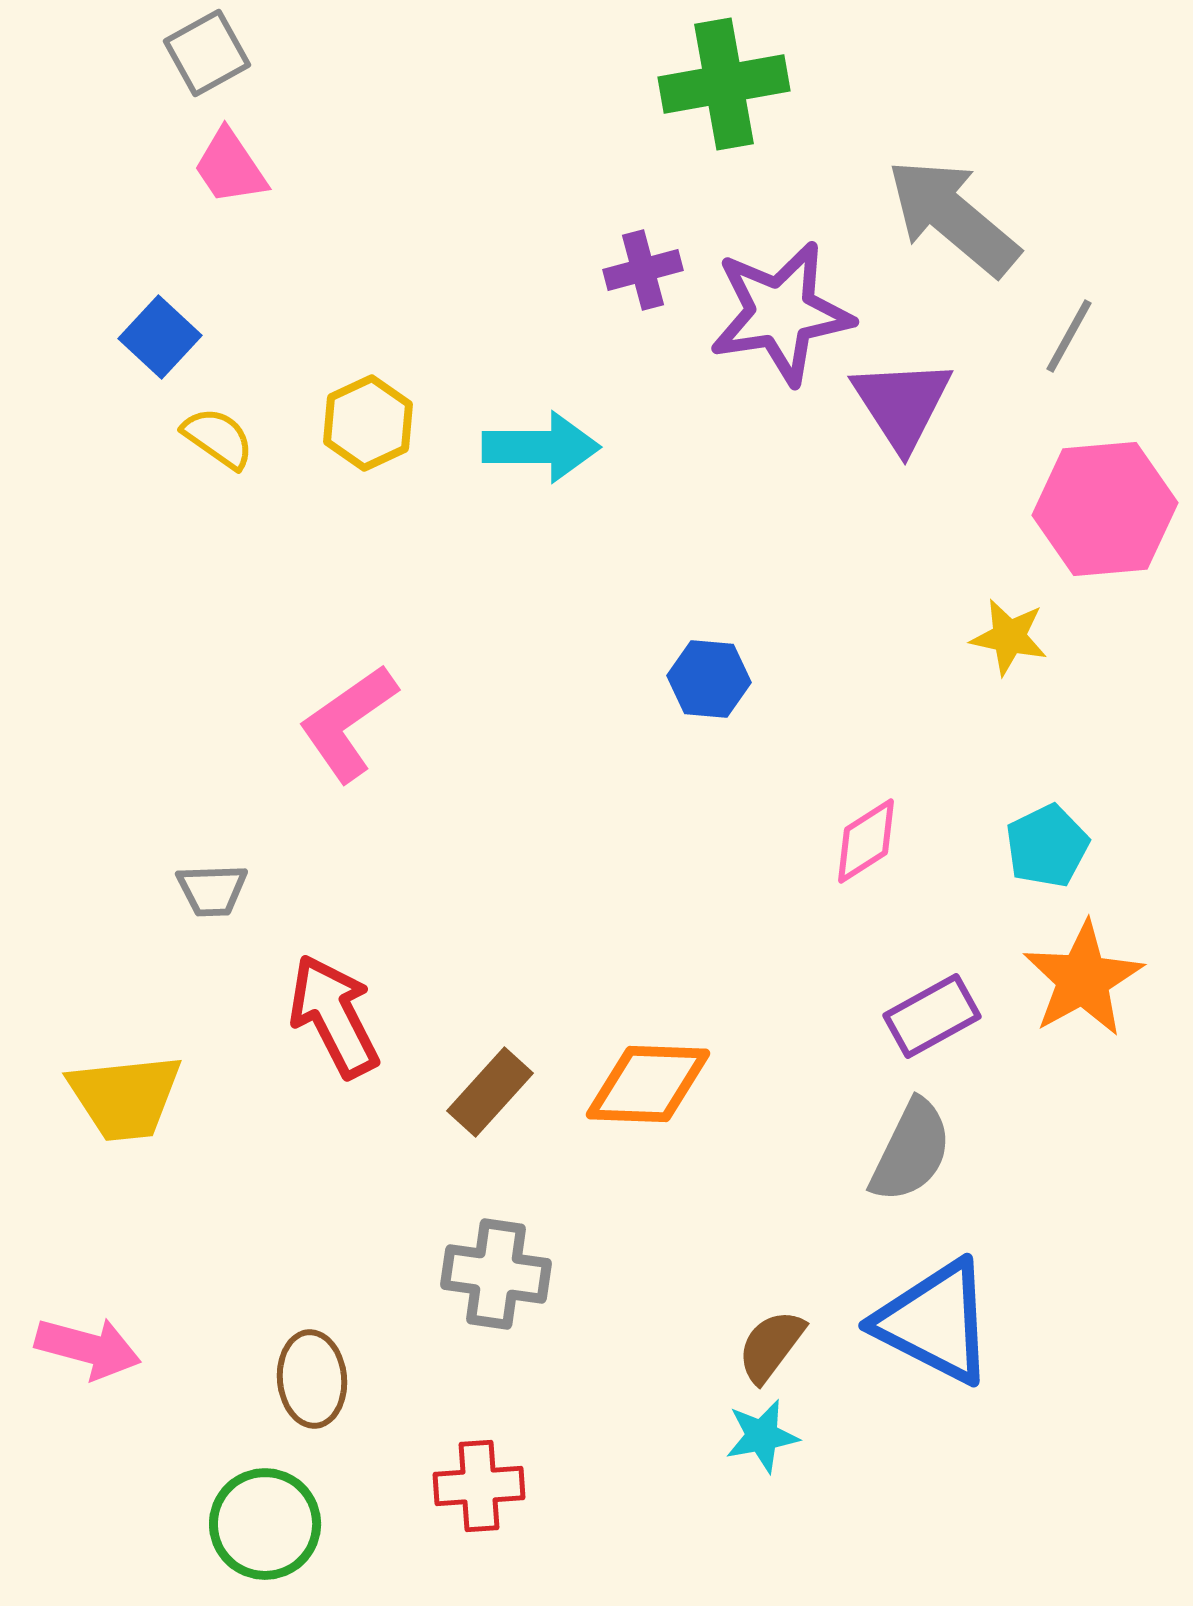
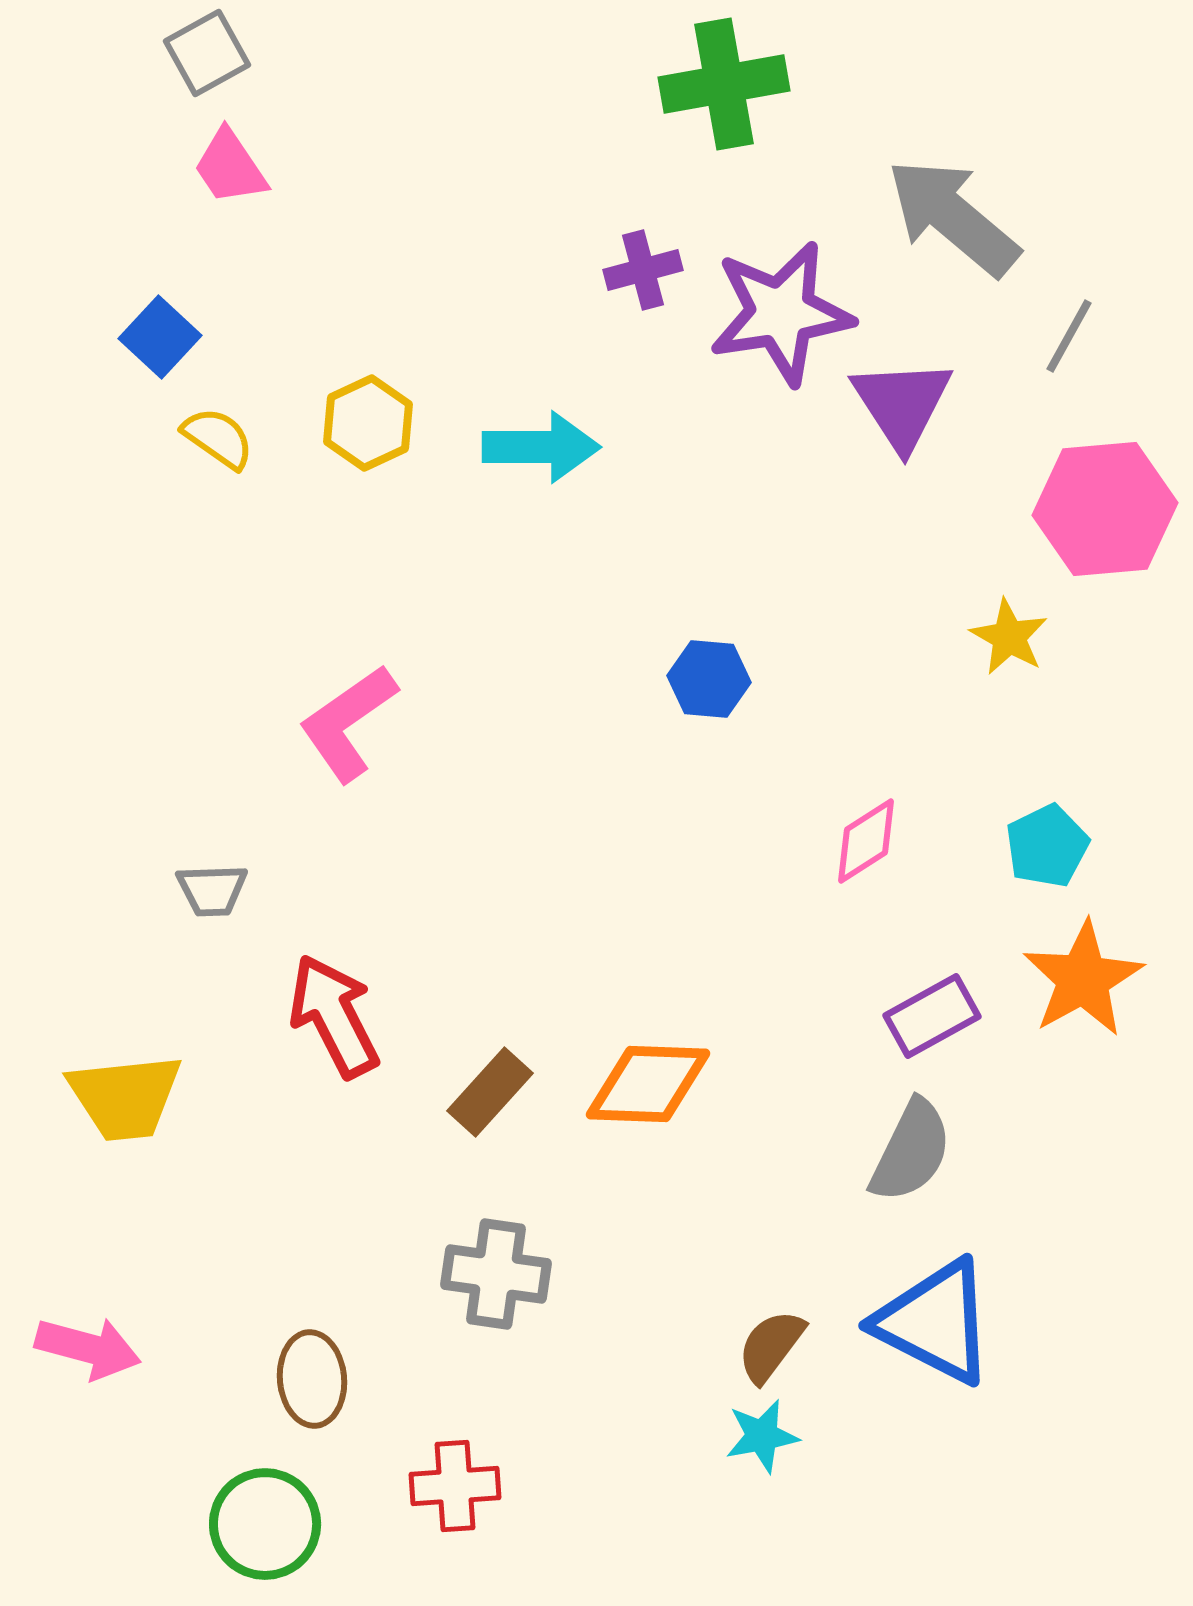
yellow star: rotated 18 degrees clockwise
red cross: moved 24 px left
